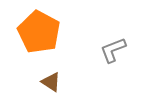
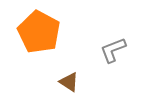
brown triangle: moved 18 px right
